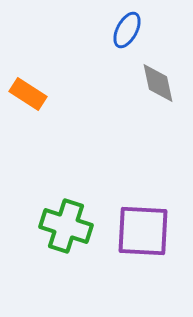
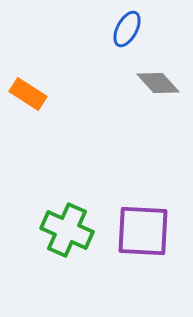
blue ellipse: moved 1 px up
gray diamond: rotated 30 degrees counterclockwise
green cross: moved 1 px right, 4 px down; rotated 6 degrees clockwise
